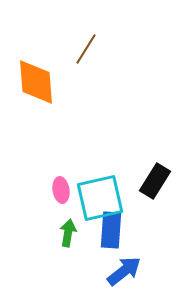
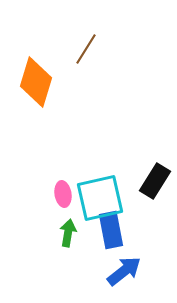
orange diamond: rotated 21 degrees clockwise
pink ellipse: moved 2 px right, 4 px down
blue rectangle: rotated 15 degrees counterclockwise
